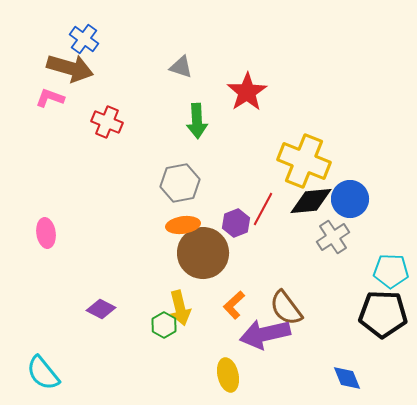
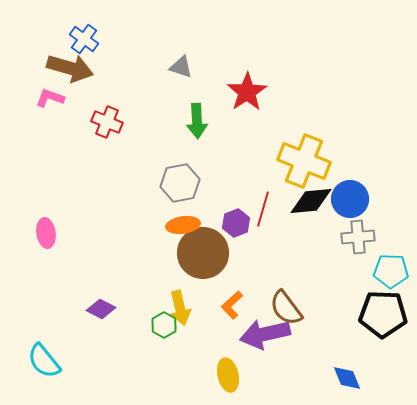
red line: rotated 12 degrees counterclockwise
gray cross: moved 25 px right; rotated 28 degrees clockwise
orange L-shape: moved 2 px left
cyan semicircle: moved 1 px right, 12 px up
